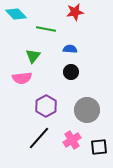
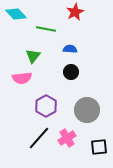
red star: rotated 18 degrees counterclockwise
pink cross: moved 5 px left, 2 px up
